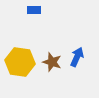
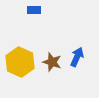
yellow hexagon: rotated 16 degrees clockwise
